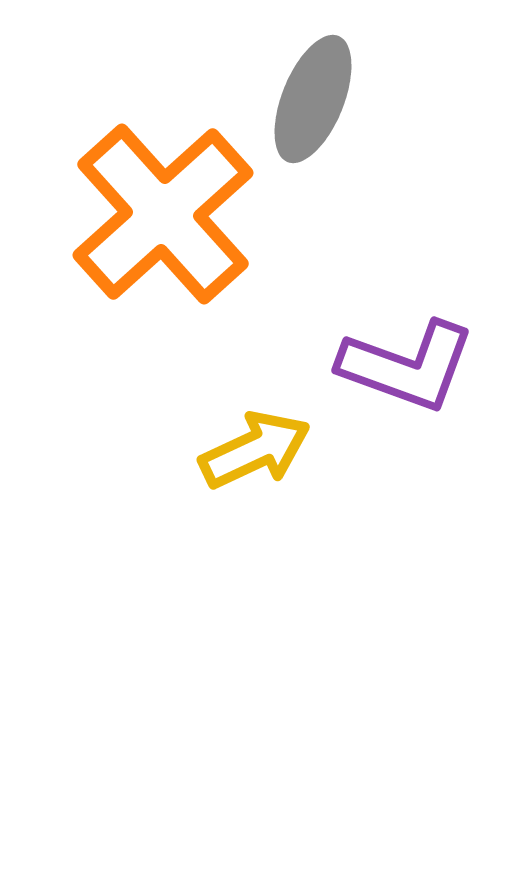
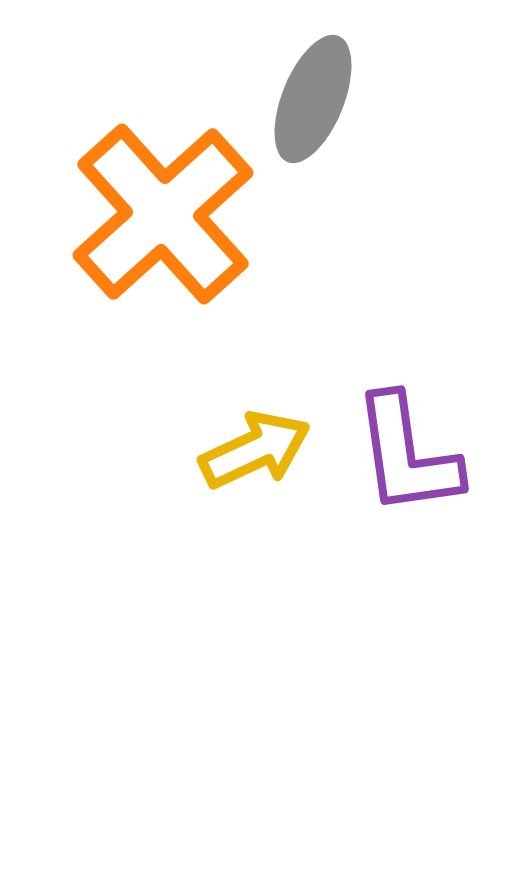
purple L-shape: moved 89 px down; rotated 62 degrees clockwise
